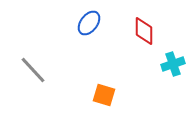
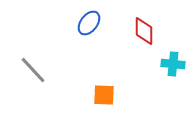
cyan cross: rotated 25 degrees clockwise
orange square: rotated 15 degrees counterclockwise
